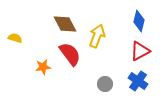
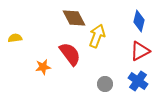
brown diamond: moved 9 px right, 6 px up
yellow semicircle: rotated 24 degrees counterclockwise
